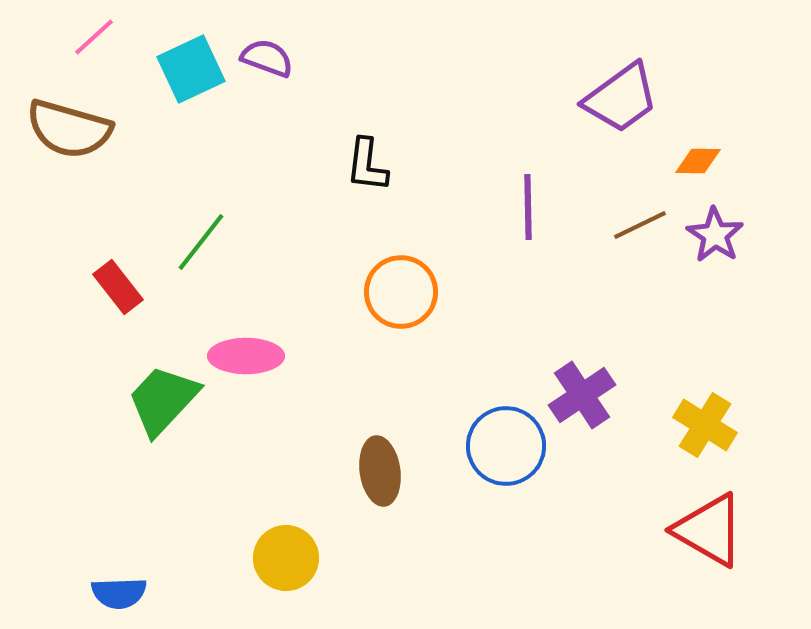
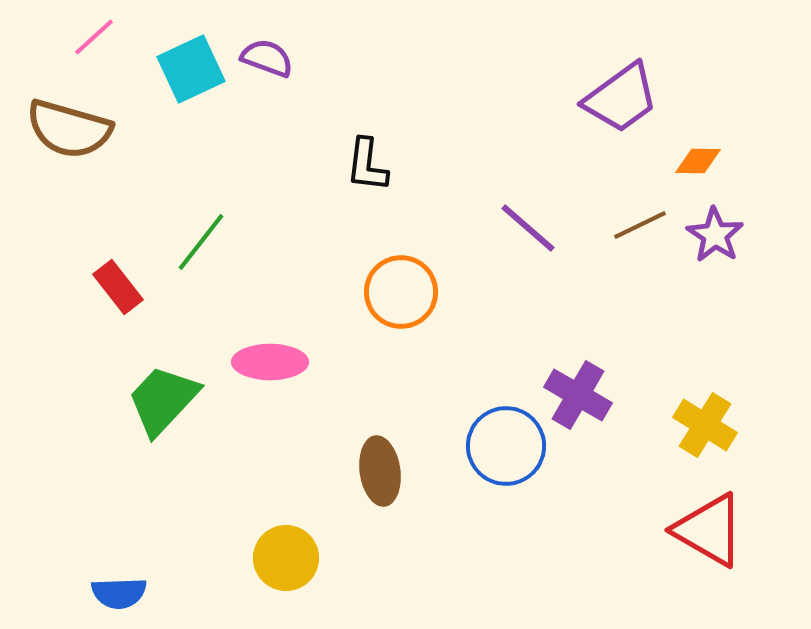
purple line: moved 21 px down; rotated 48 degrees counterclockwise
pink ellipse: moved 24 px right, 6 px down
purple cross: moved 4 px left; rotated 26 degrees counterclockwise
